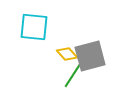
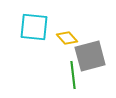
yellow diamond: moved 16 px up
green line: rotated 40 degrees counterclockwise
